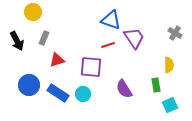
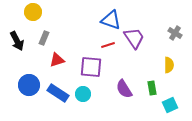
green rectangle: moved 4 px left, 3 px down
